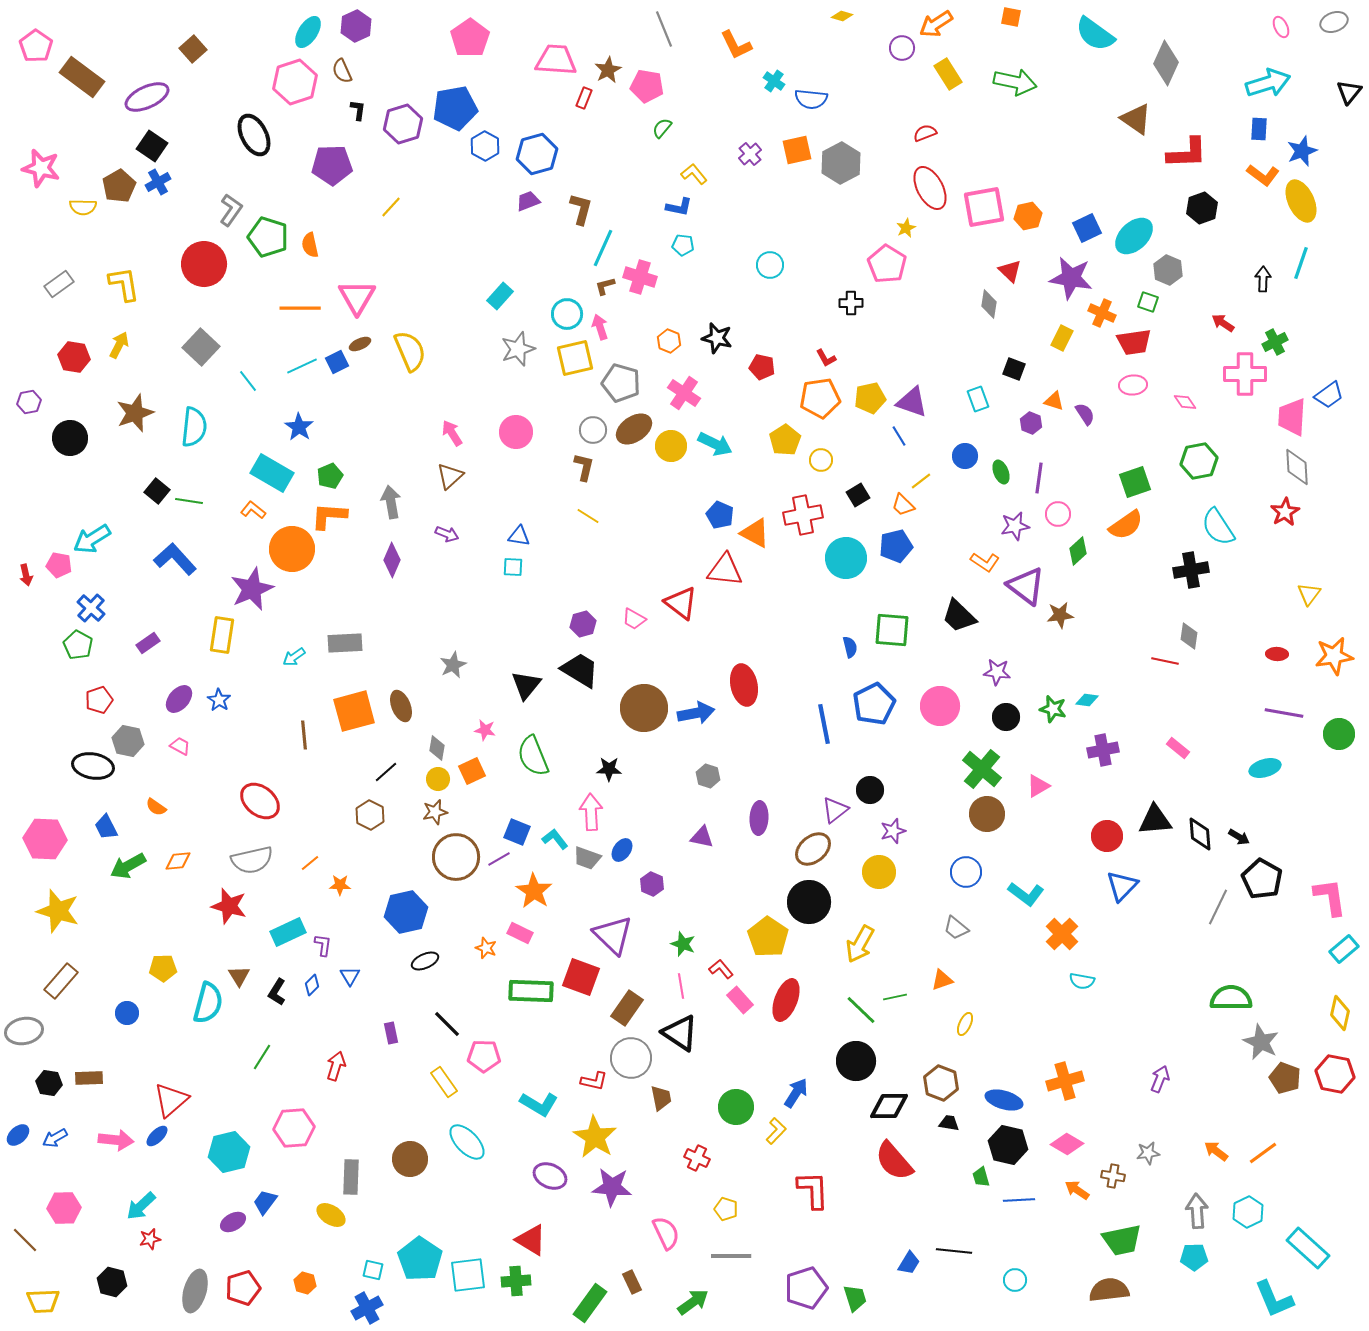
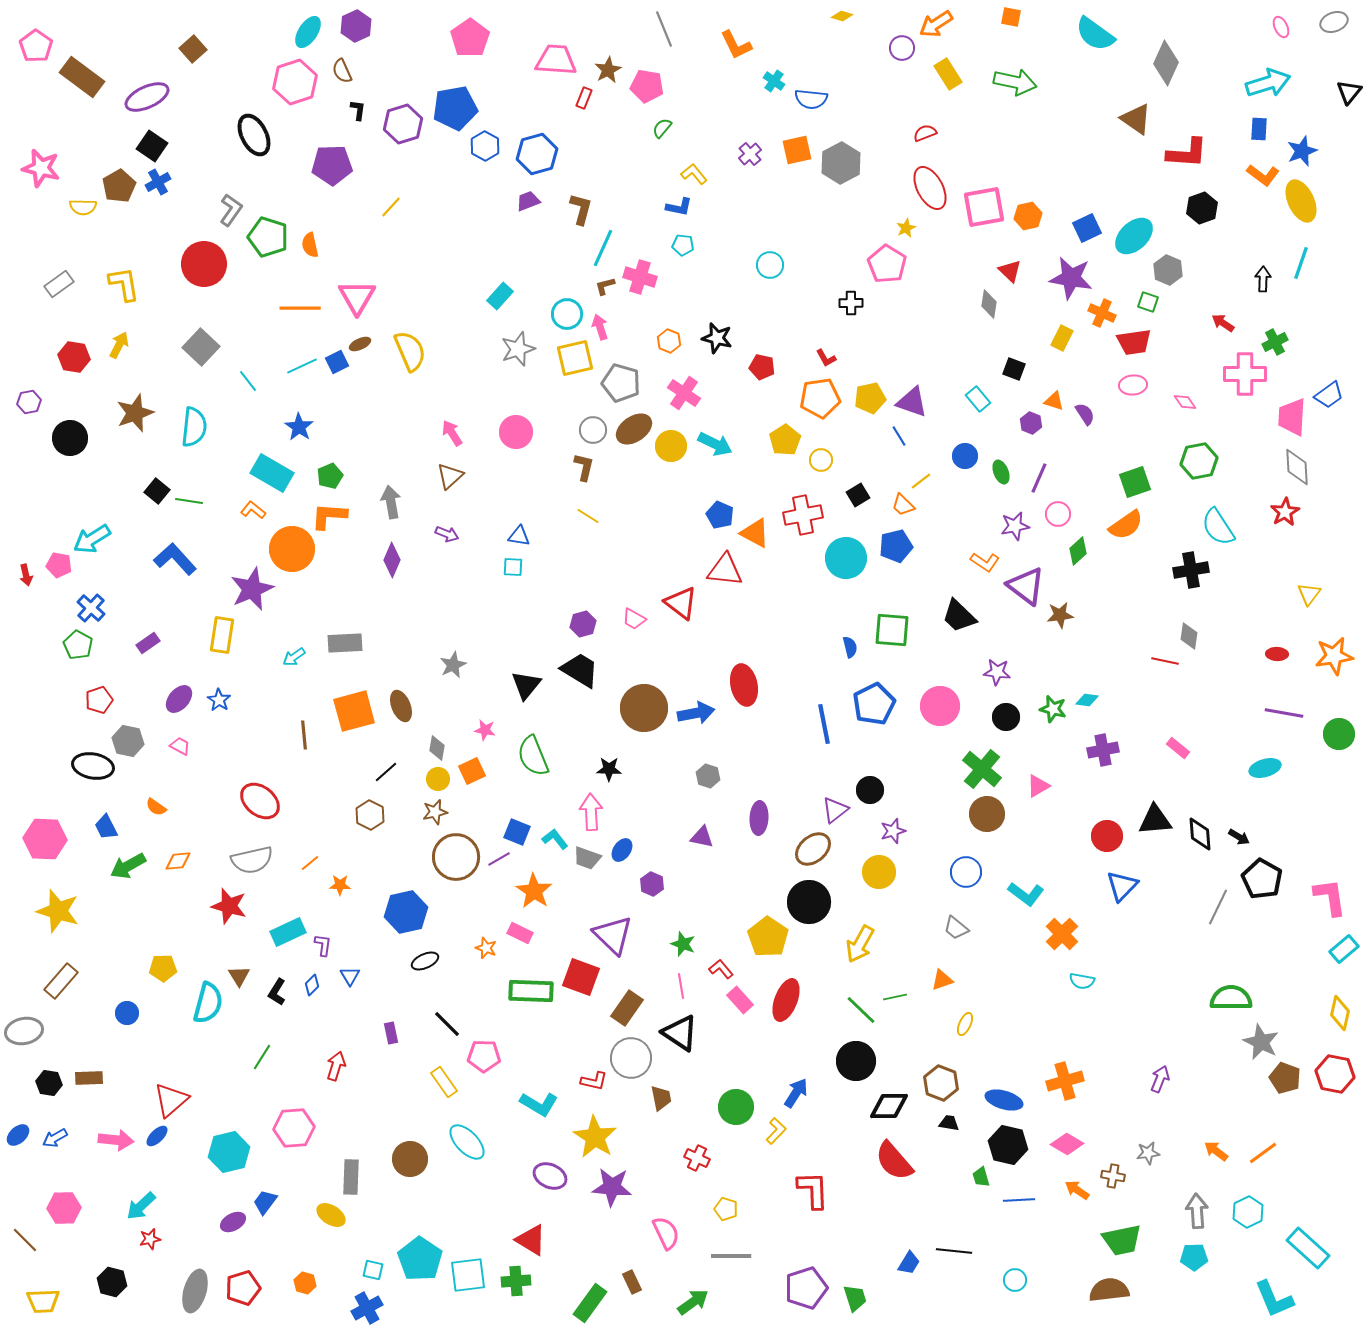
red L-shape at (1187, 153): rotated 6 degrees clockwise
cyan rectangle at (978, 399): rotated 20 degrees counterclockwise
purple line at (1039, 478): rotated 16 degrees clockwise
